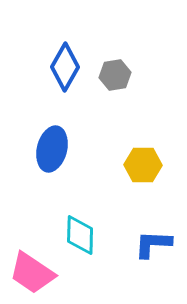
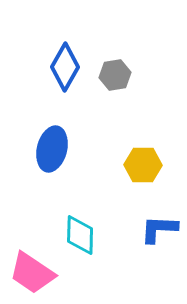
blue L-shape: moved 6 px right, 15 px up
